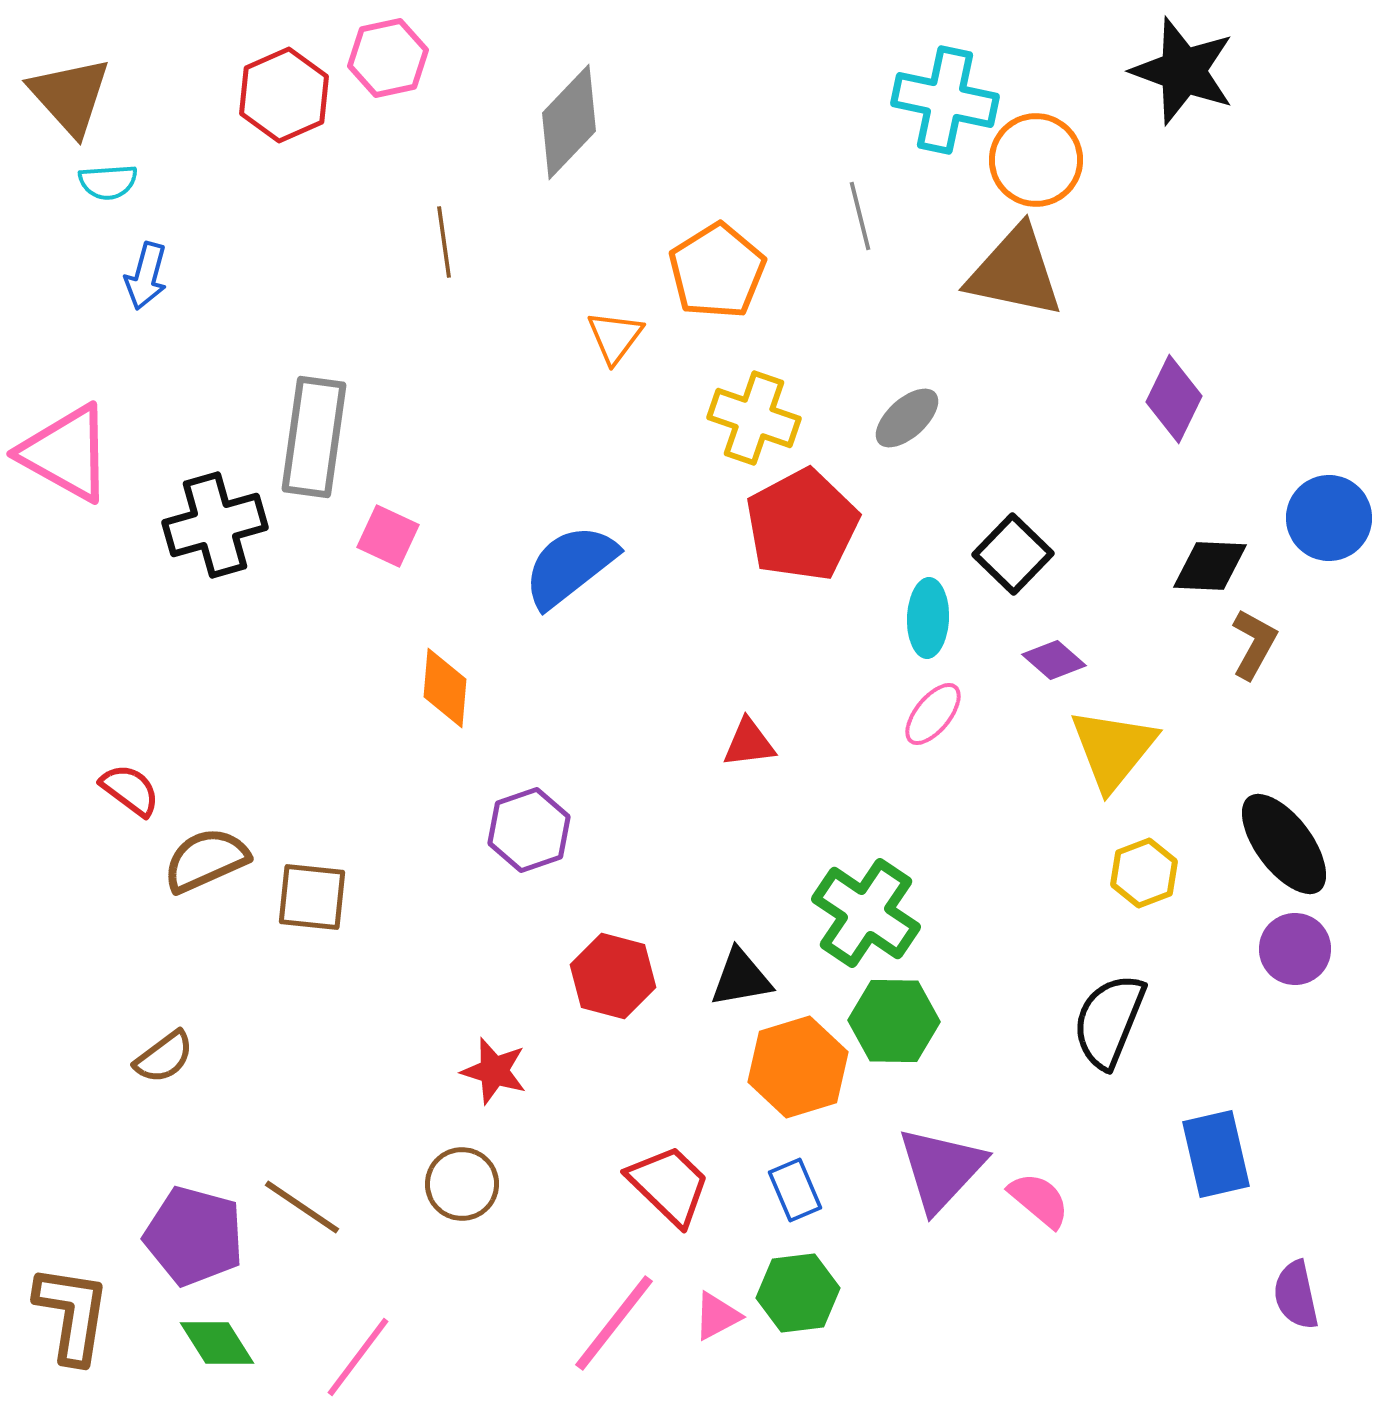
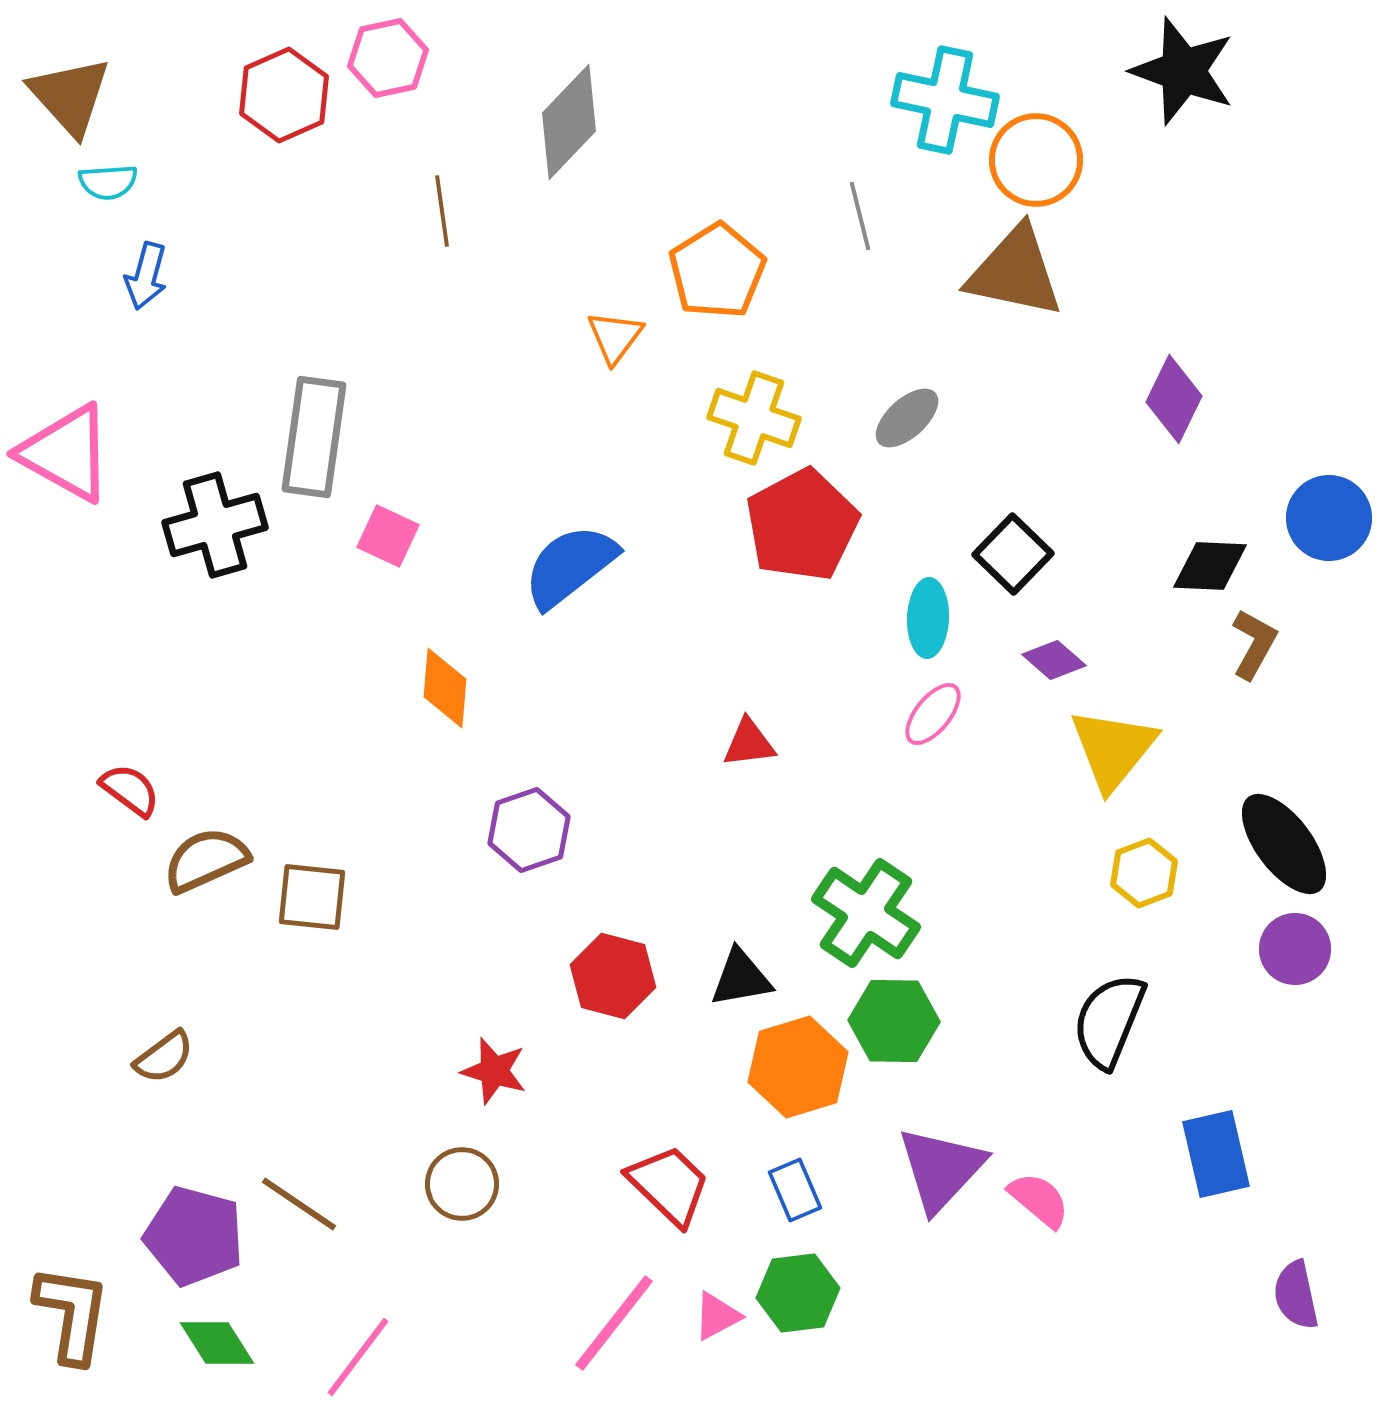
brown line at (444, 242): moved 2 px left, 31 px up
brown line at (302, 1207): moved 3 px left, 3 px up
